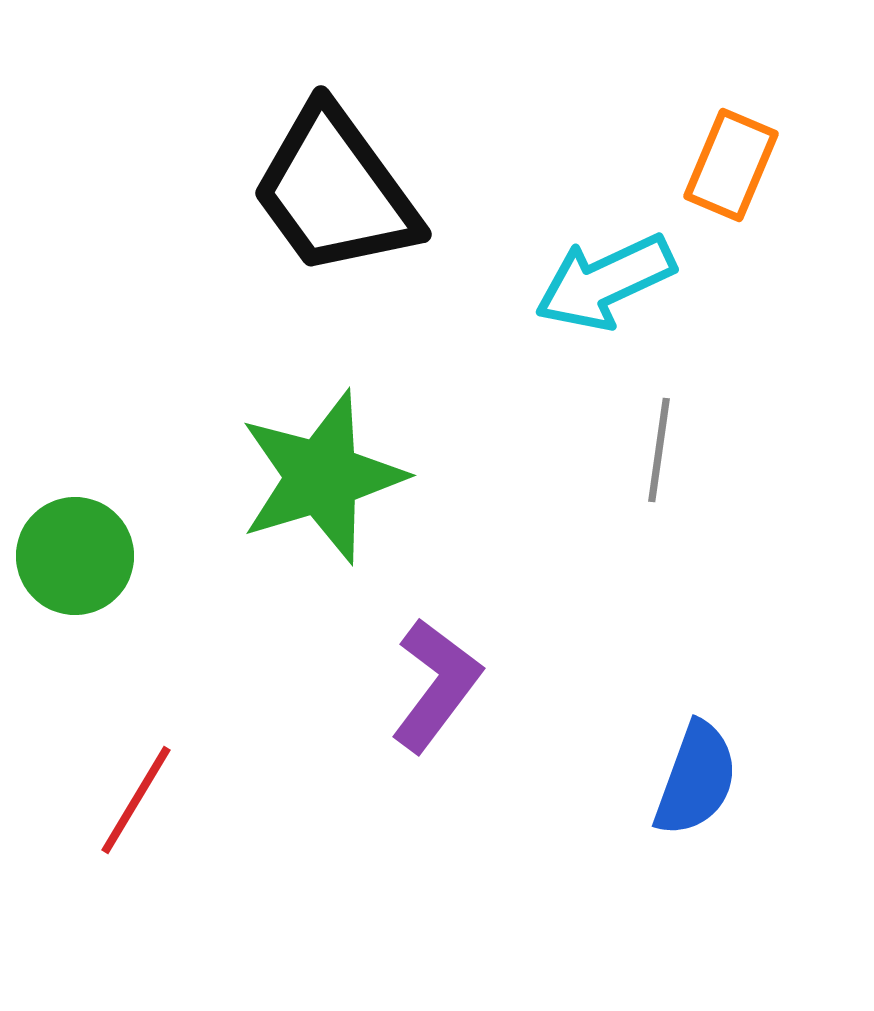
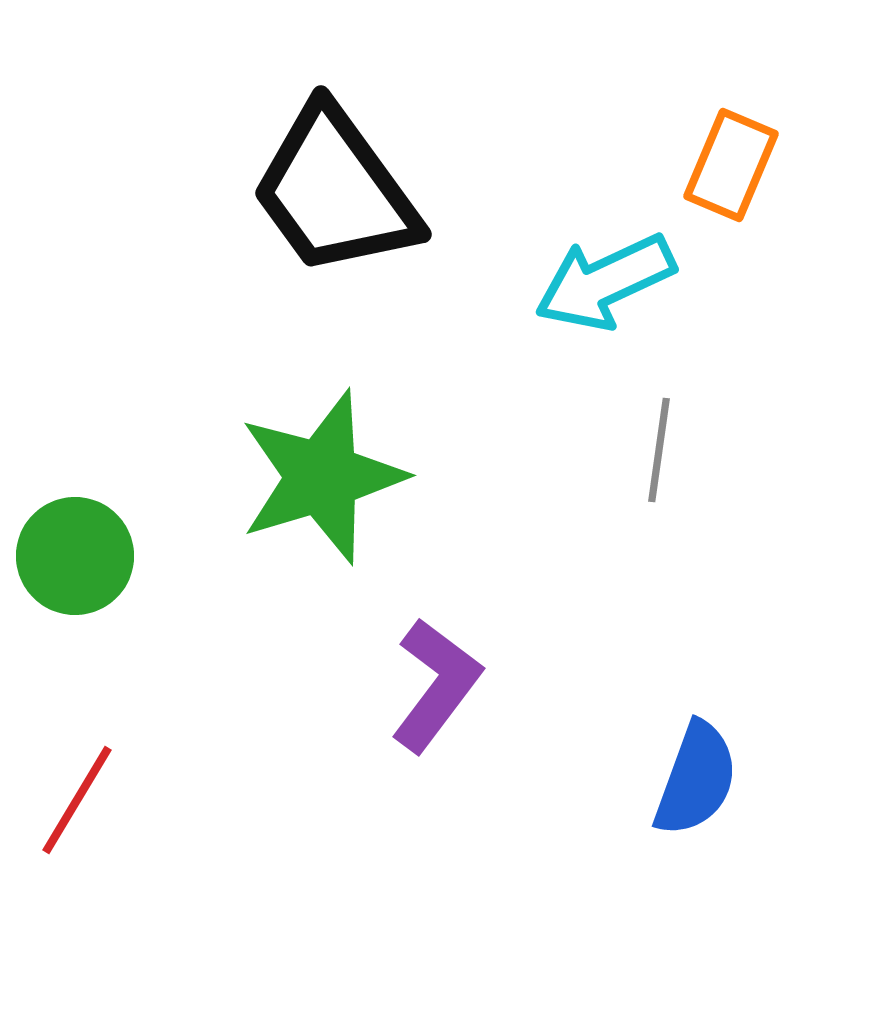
red line: moved 59 px left
